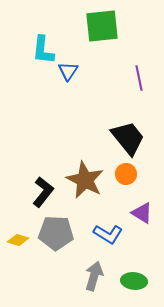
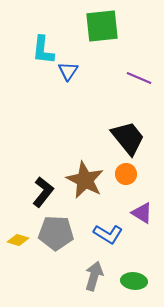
purple line: rotated 55 degrees counterclockwise
